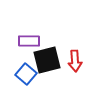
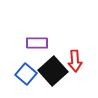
purple rectangle: moved 8 px right, 2 px down
black square: moved 6 px right, 11 px down; rotated 28 degrees counterclockwise
